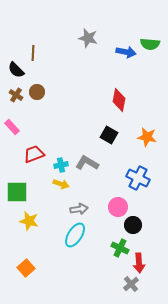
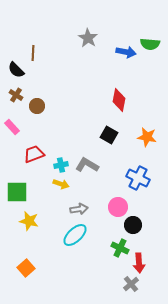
gray star: rotated 18 degrees clockwise
brown circle: moved 14 px down
gray L-shape: moved 2 px down
cyan ellipse: rotated 15 degrees clockwise
